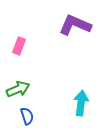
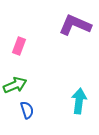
green arrow: moved 3 px left, 4 px up
cyan arrow: moved 2 px left, 2 px up
blue semicircle: moved 6 px up
